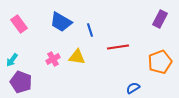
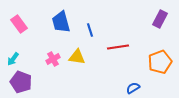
blue trapezoid: rotated 45 degrees clockwise
cyan arrow: moved 1 px right, 1 px up
